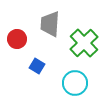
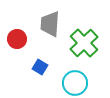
blue square: moved 3 px right, 1 px down
